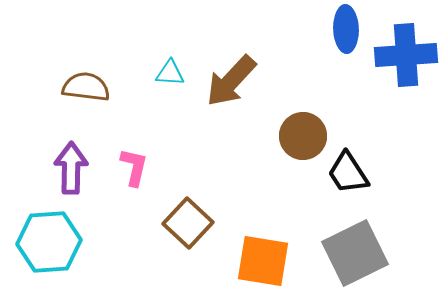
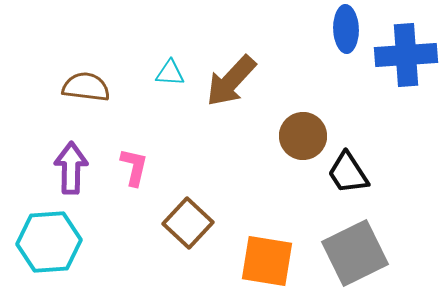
orange square: moved 4 px right
